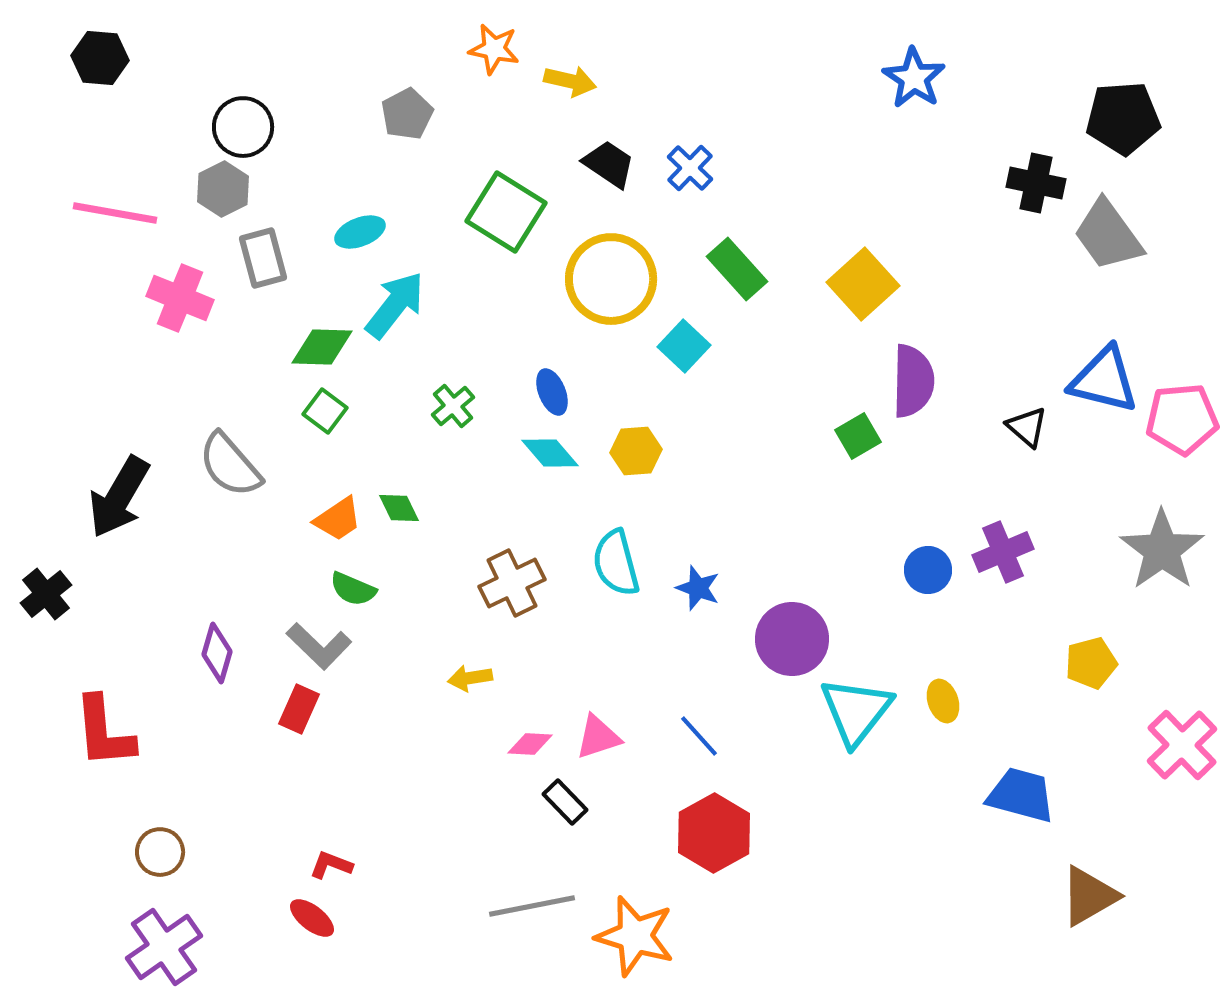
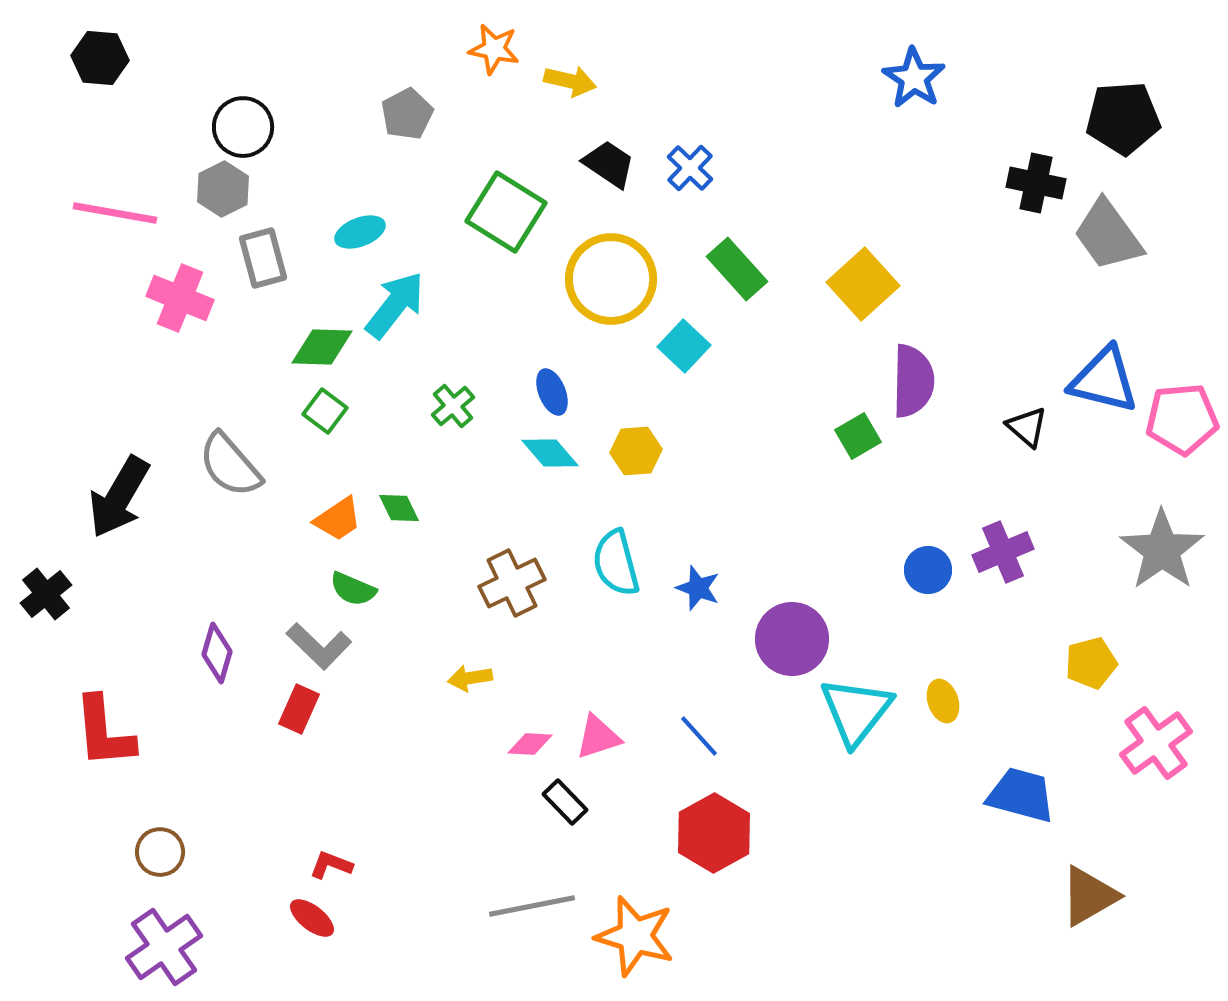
pink cross at (1182, 745): moved 26 px left, 2 px up; rotated 8 degrees clockwise
